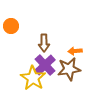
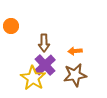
brown star: moved 6 px right, 6 px down
